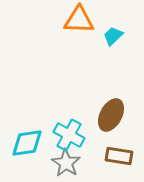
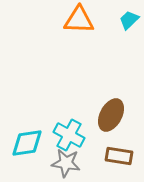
cyan trapezoid: moved 16 px right, 16 px up
gray star: rotated 24 degrees counterclockwise
